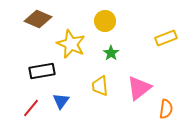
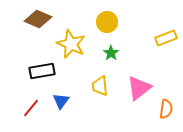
yellow circle: moved 2 px right, 1 px down
